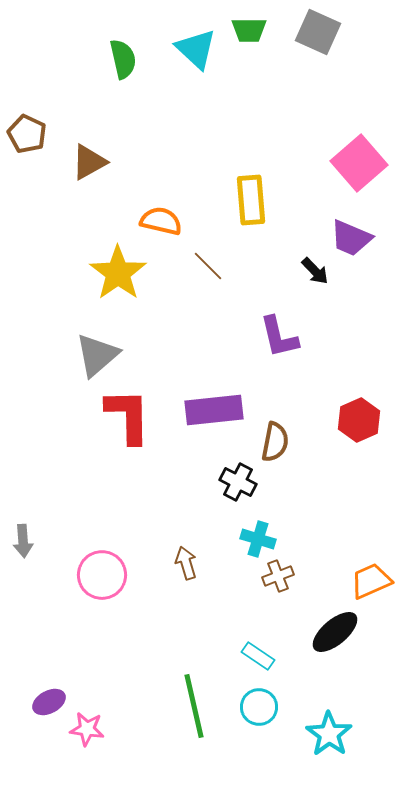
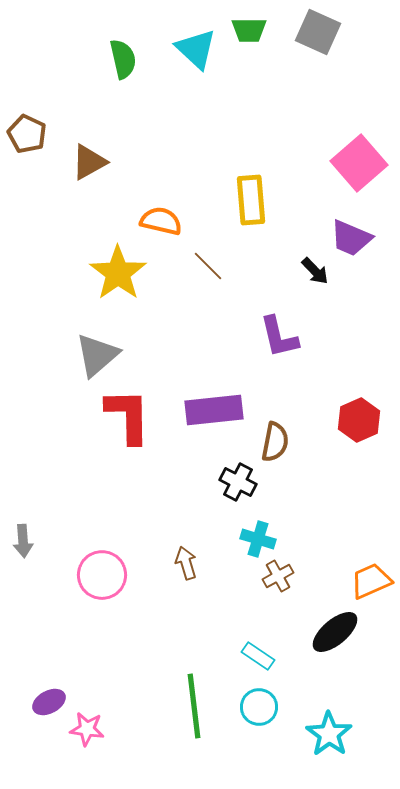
brown cross: rotated 8 degrees counterclockwise
green line: rotated 6 degrees clockwise
